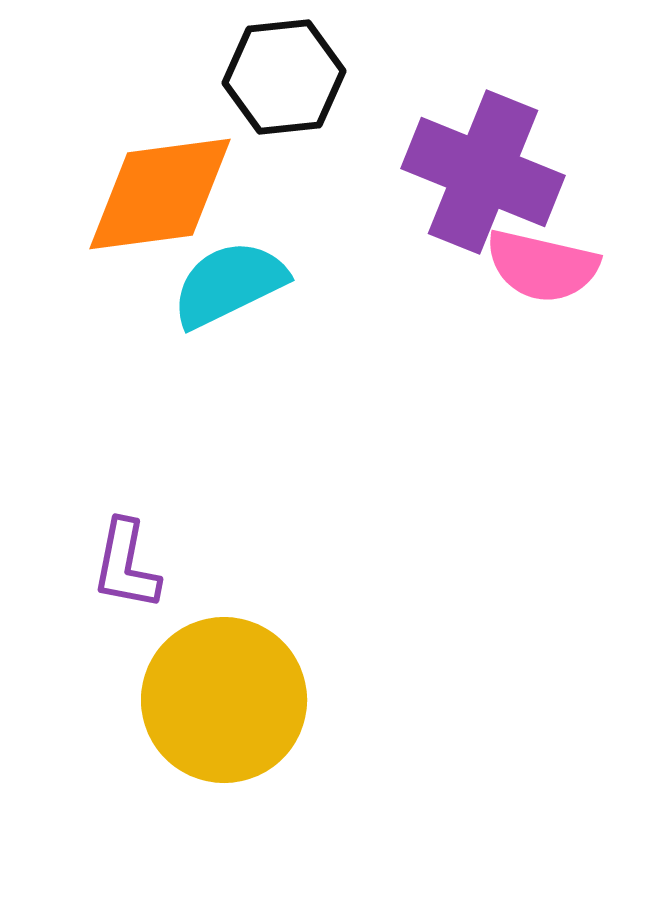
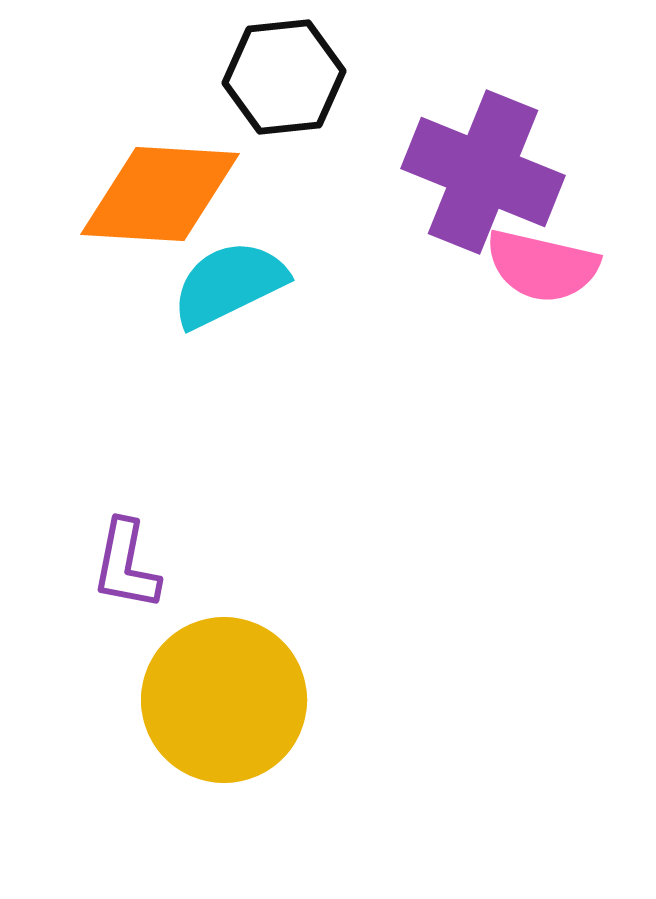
orange diamond: rotated 11 degrees clockwise
